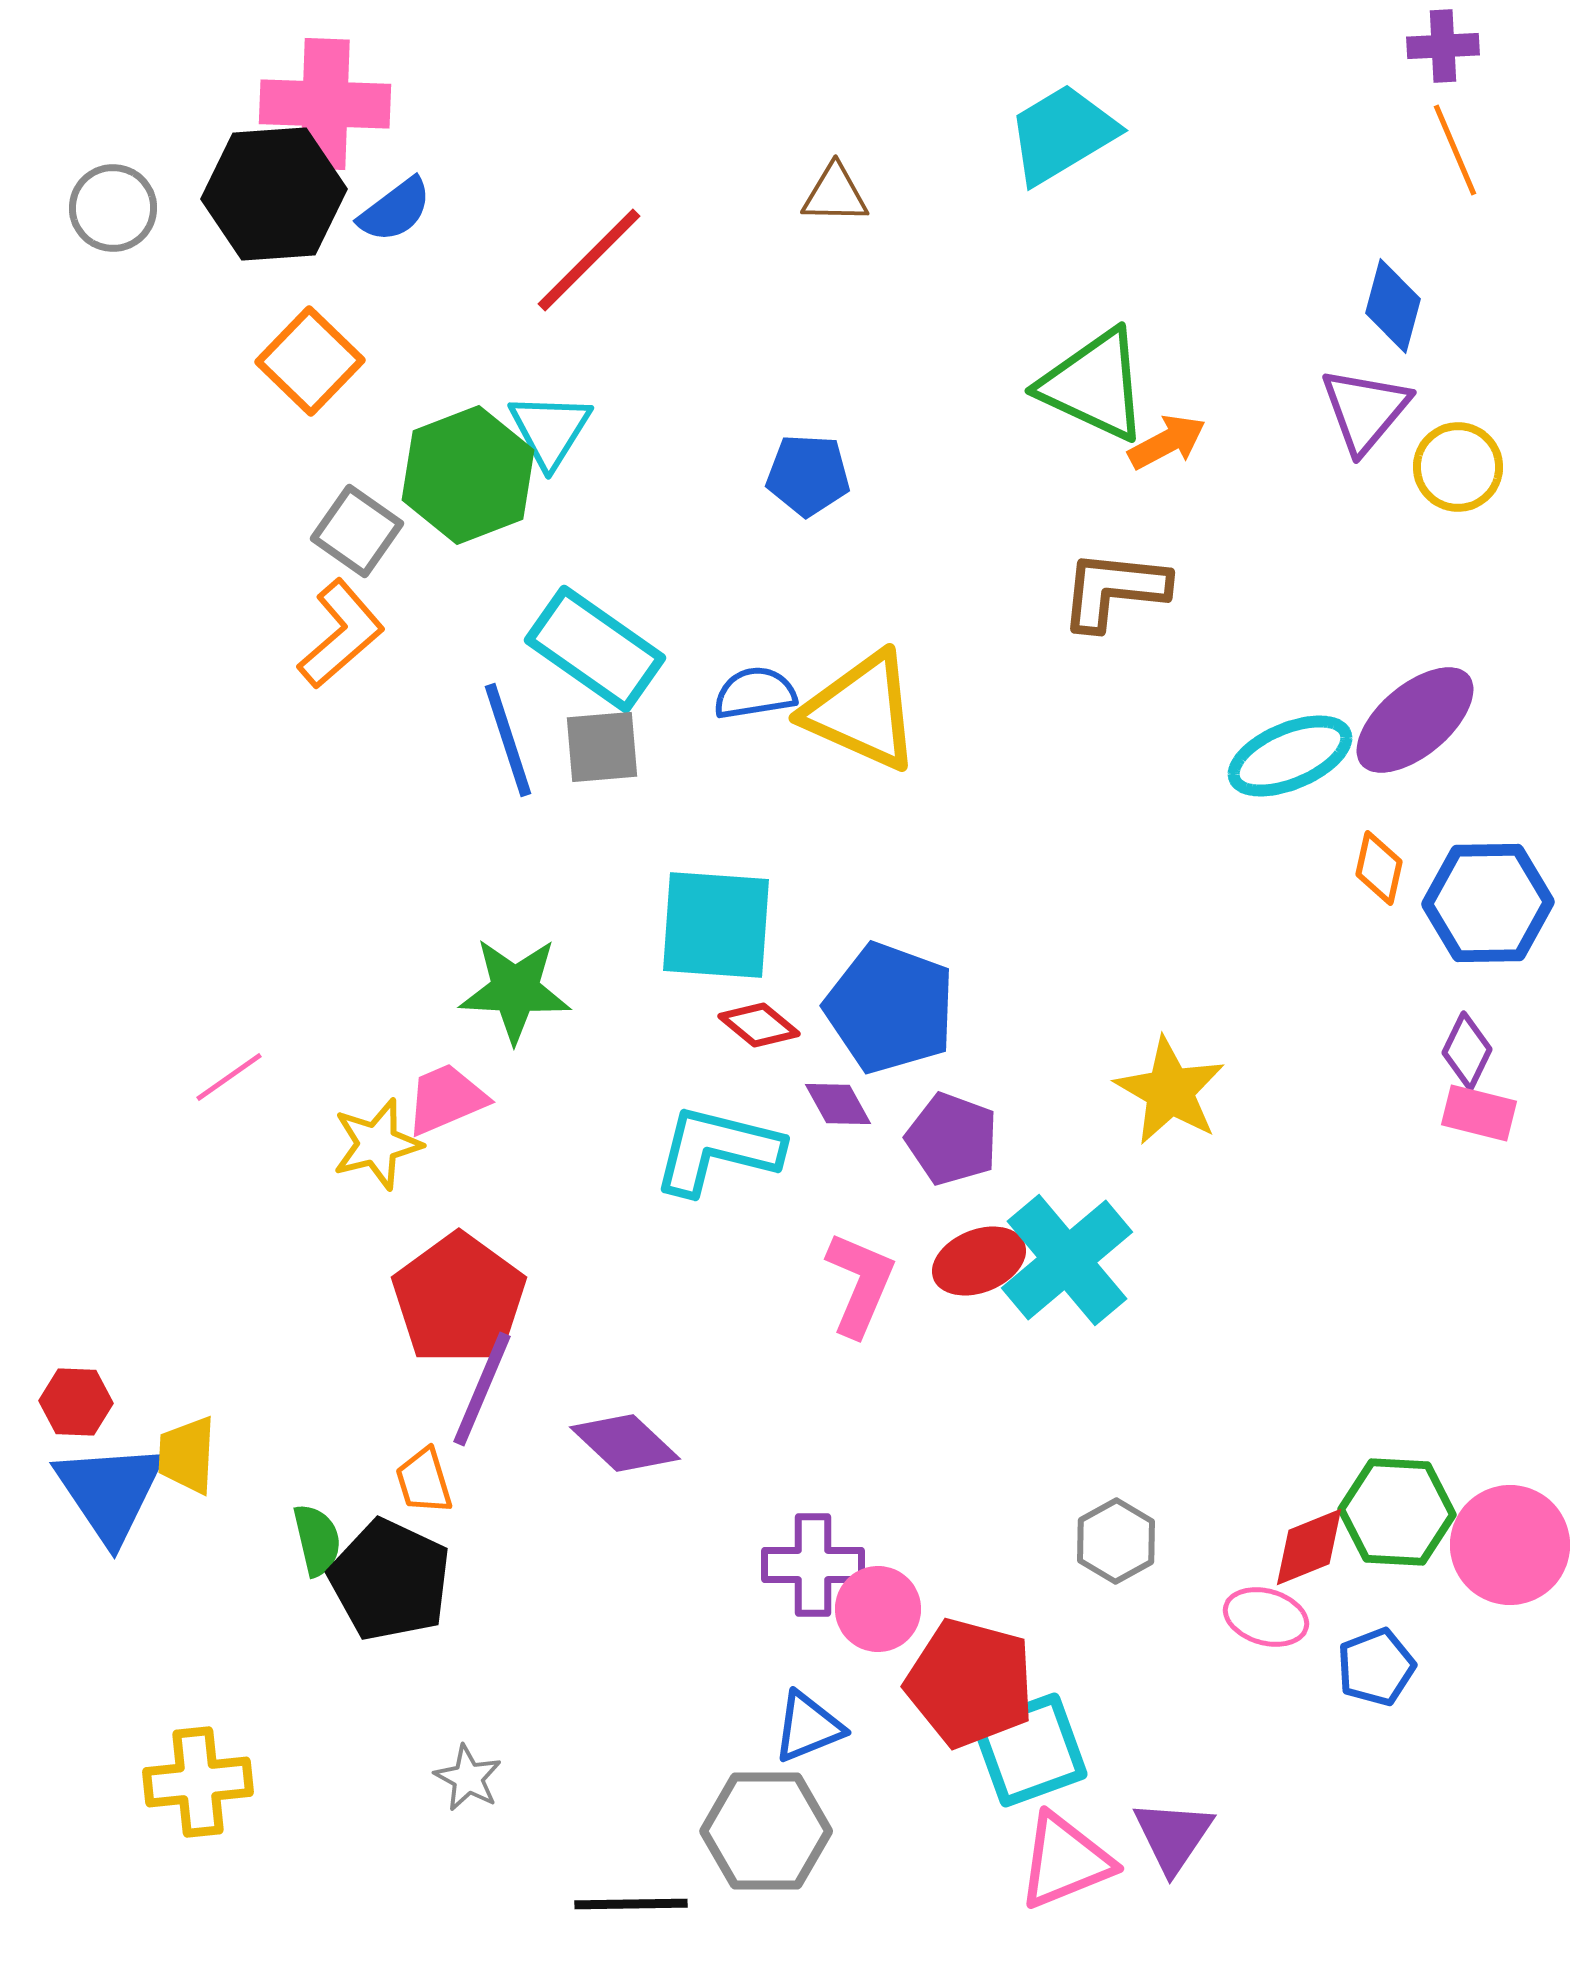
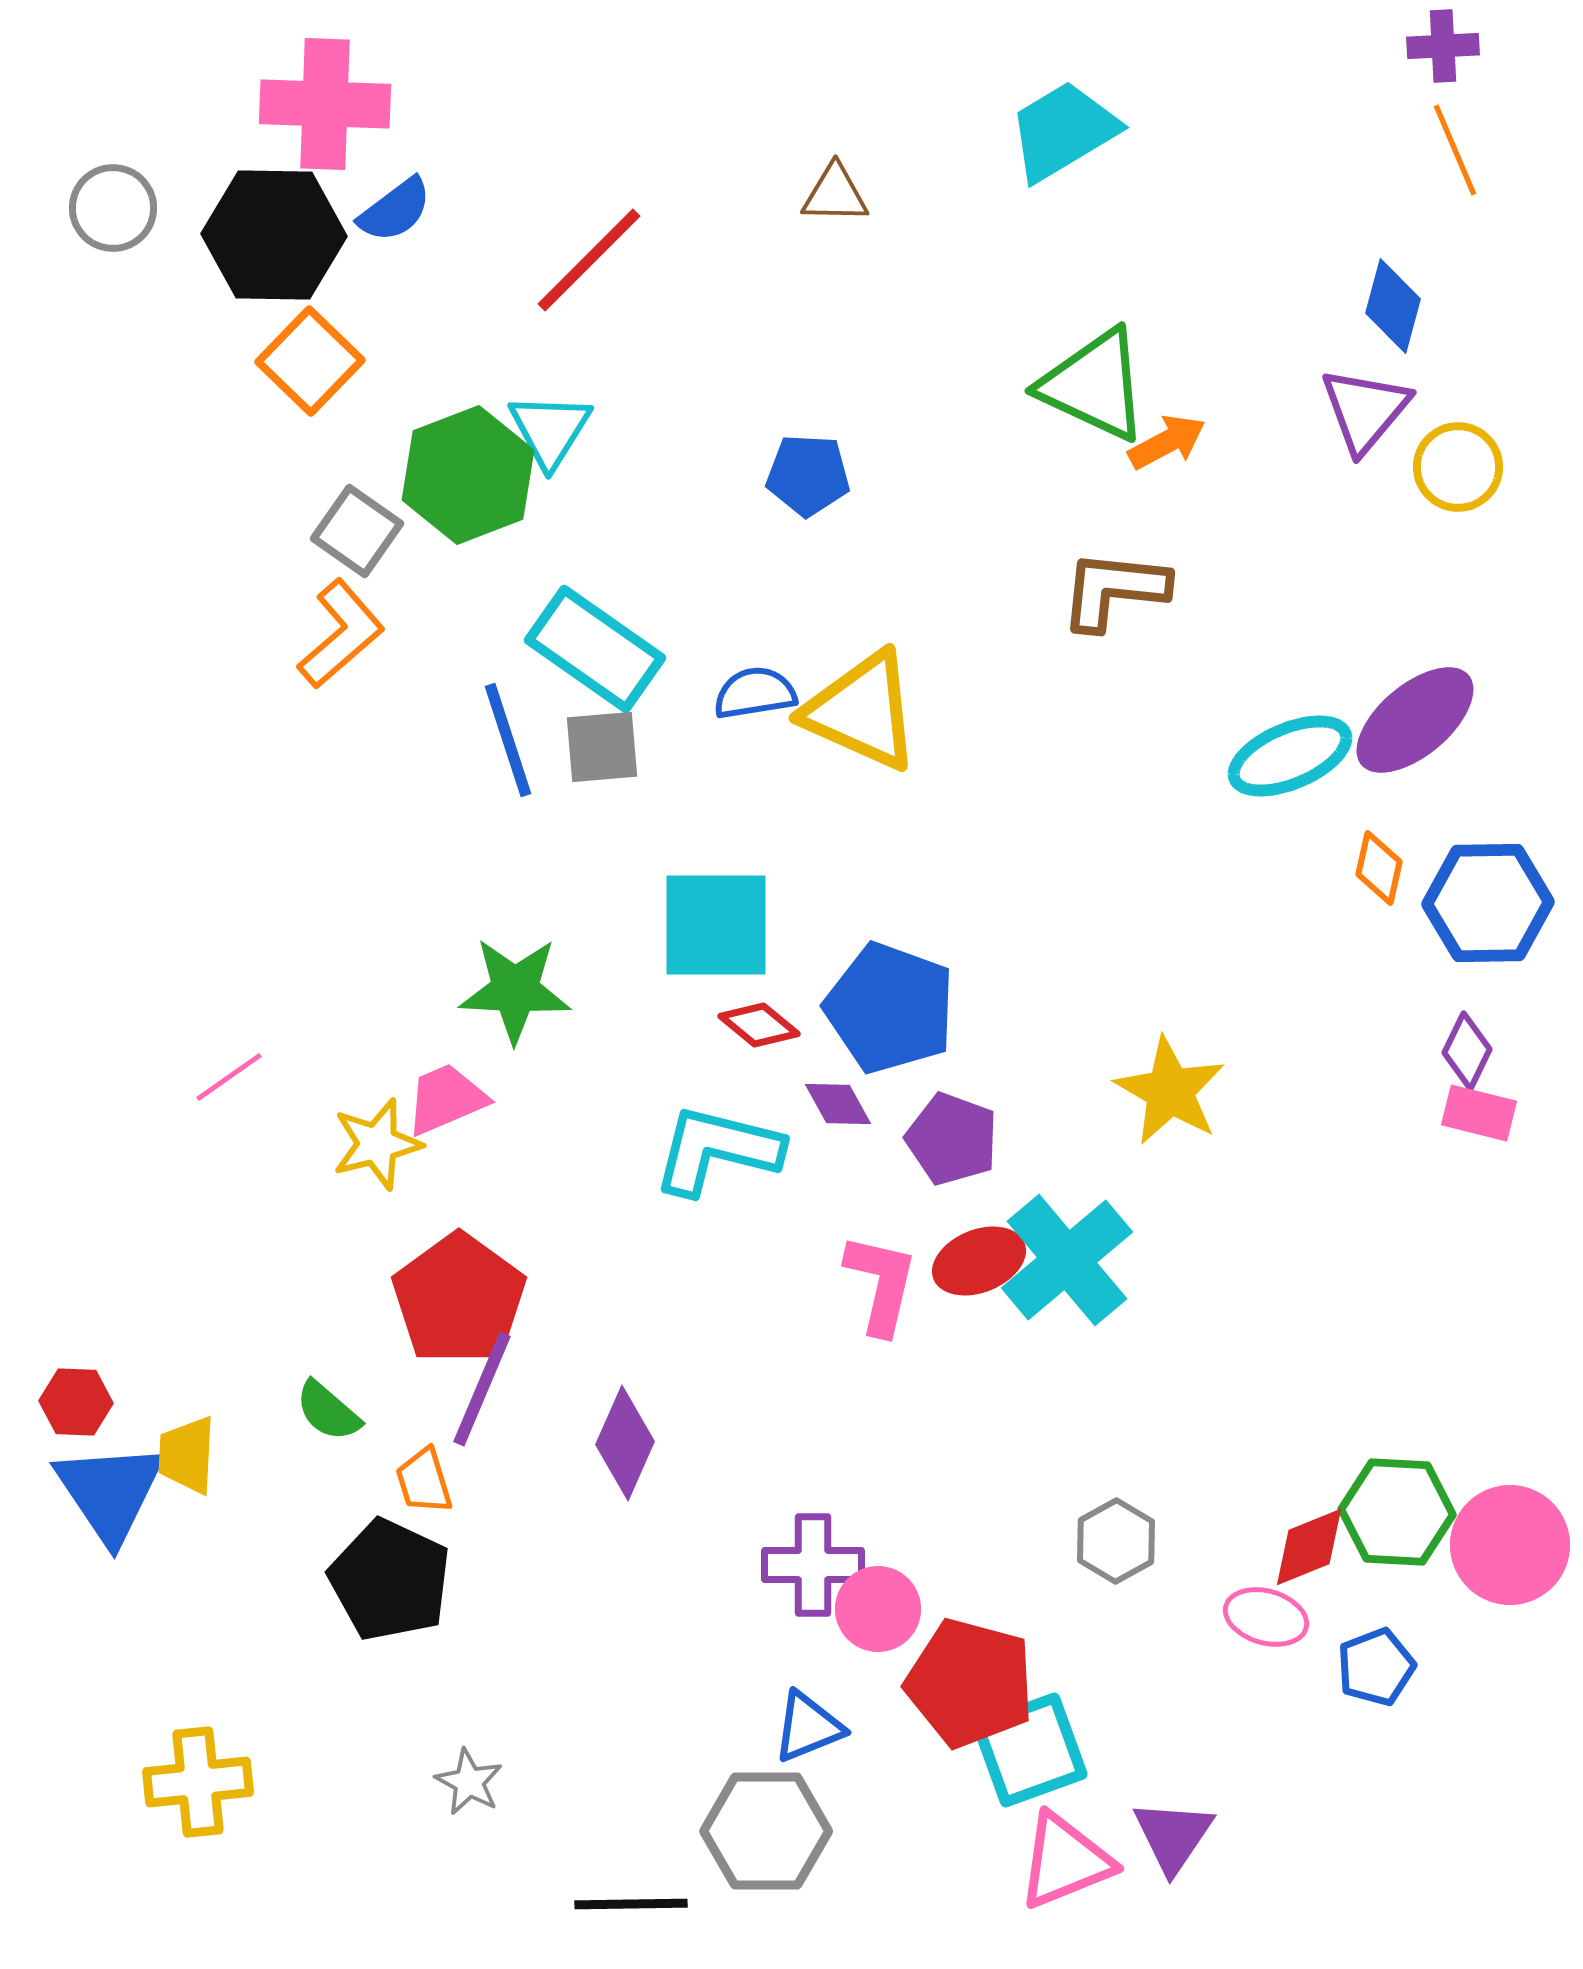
cyan trapezoid at (1062, 134): moved 1 px right, 3 px up
black hexagon at (274, 194): moved 41 px down; rotated 5 degrees clockwise
cyan square at (716, 925): rotated 4 degrees counterclockwise
pink L-shape at (860, 1284): moved 21 px right; rotated 10 degrees counterclockwise
purple diamond at (625, 1443): rotated 71 degrees clockwise
green semicircle at (317, 1540): moved 11 px right, 129 px up; rotated 144 degrees clockwise
gray star at (468, 1778): moved 1 px right, 4 px down
